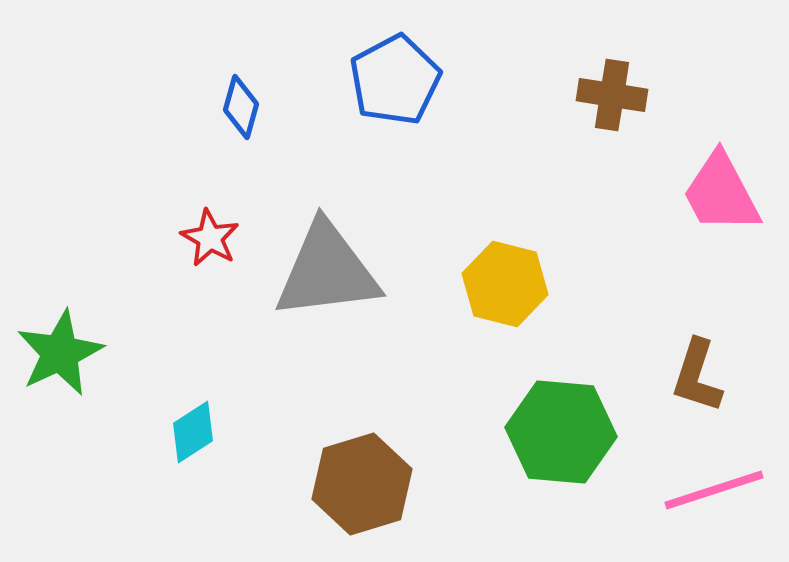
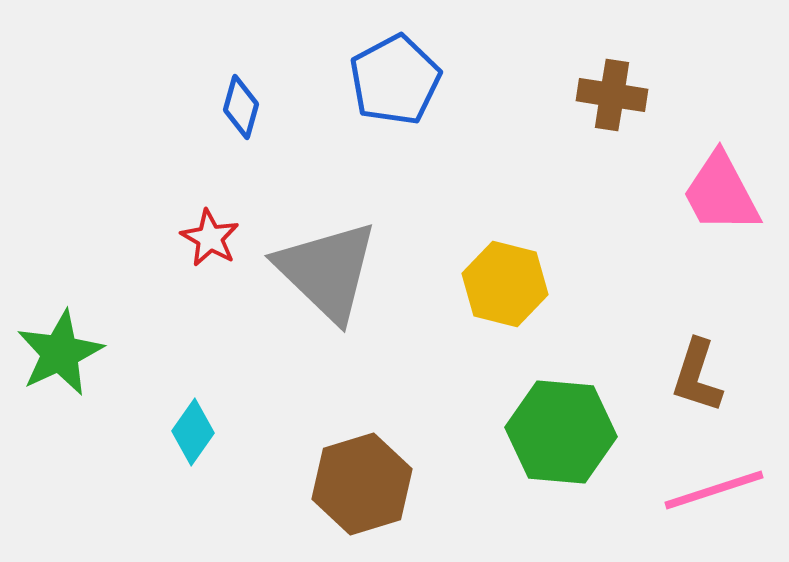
gray triangle: rotated 51 degrees clockwise
cyan diamond: rotated 22 degrees counterclockwise
